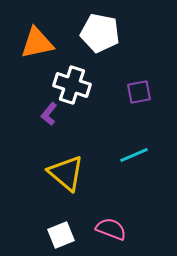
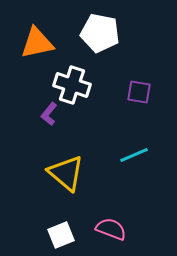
purple square: rotated 20 degrees clockwise
